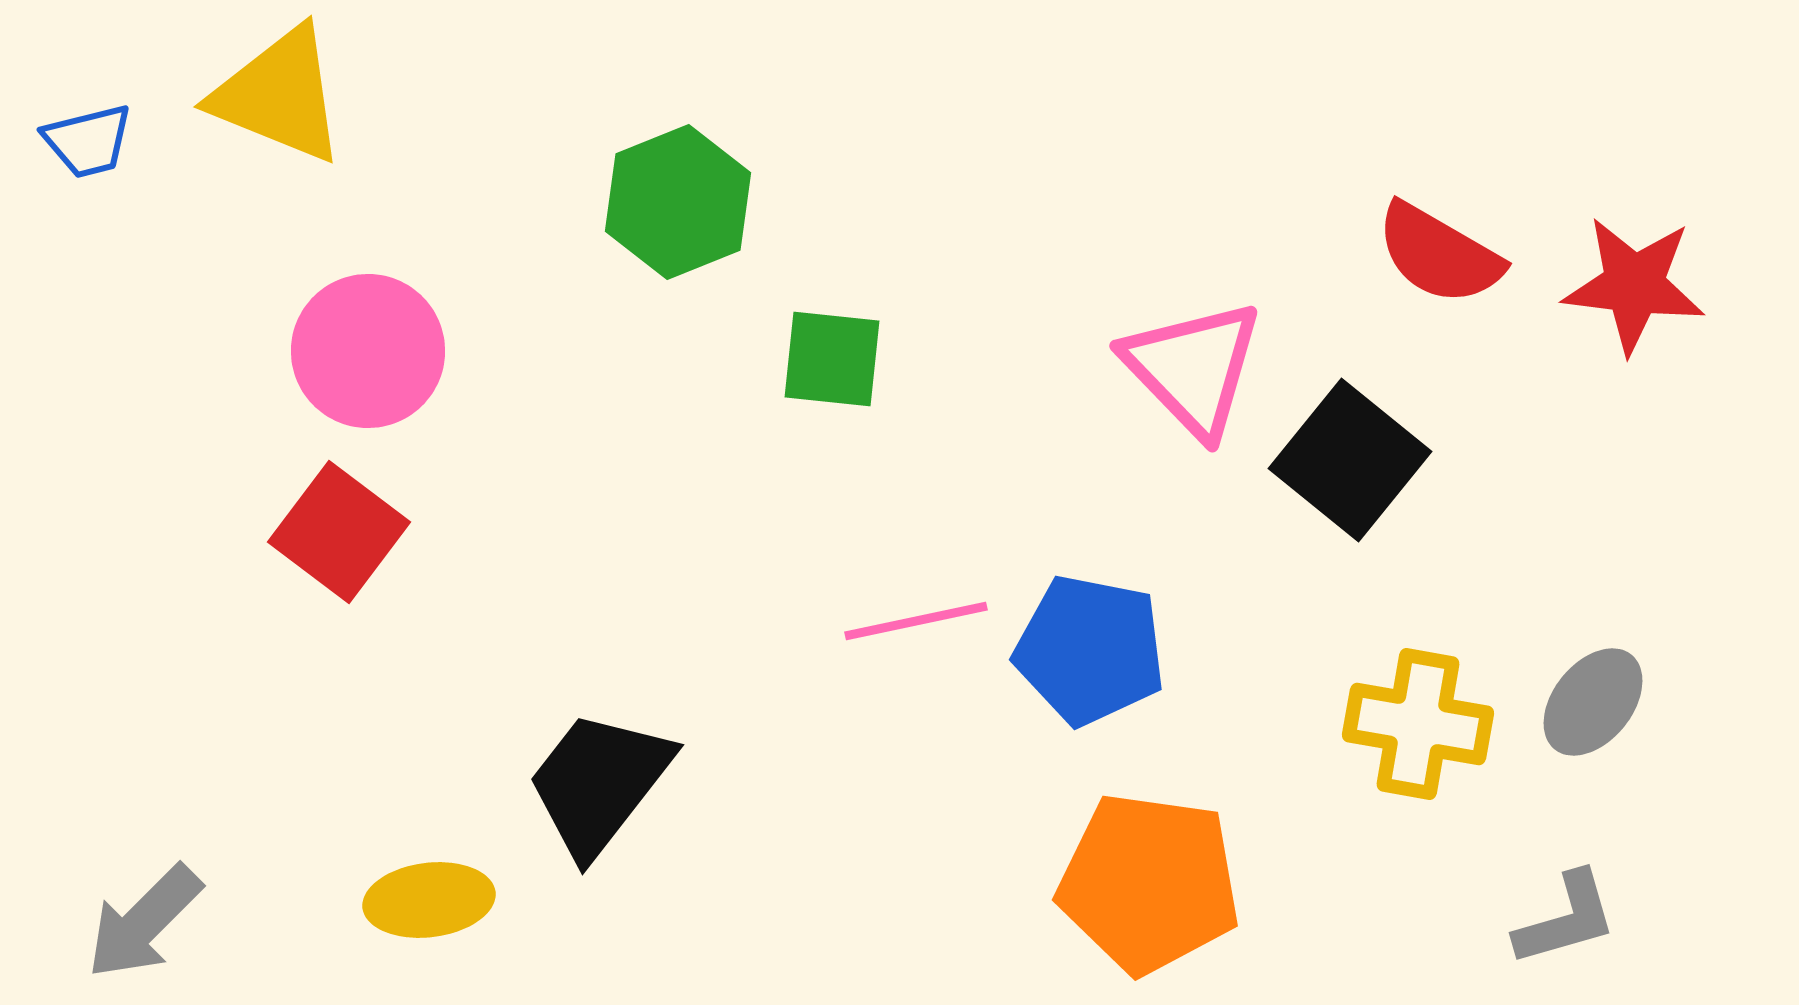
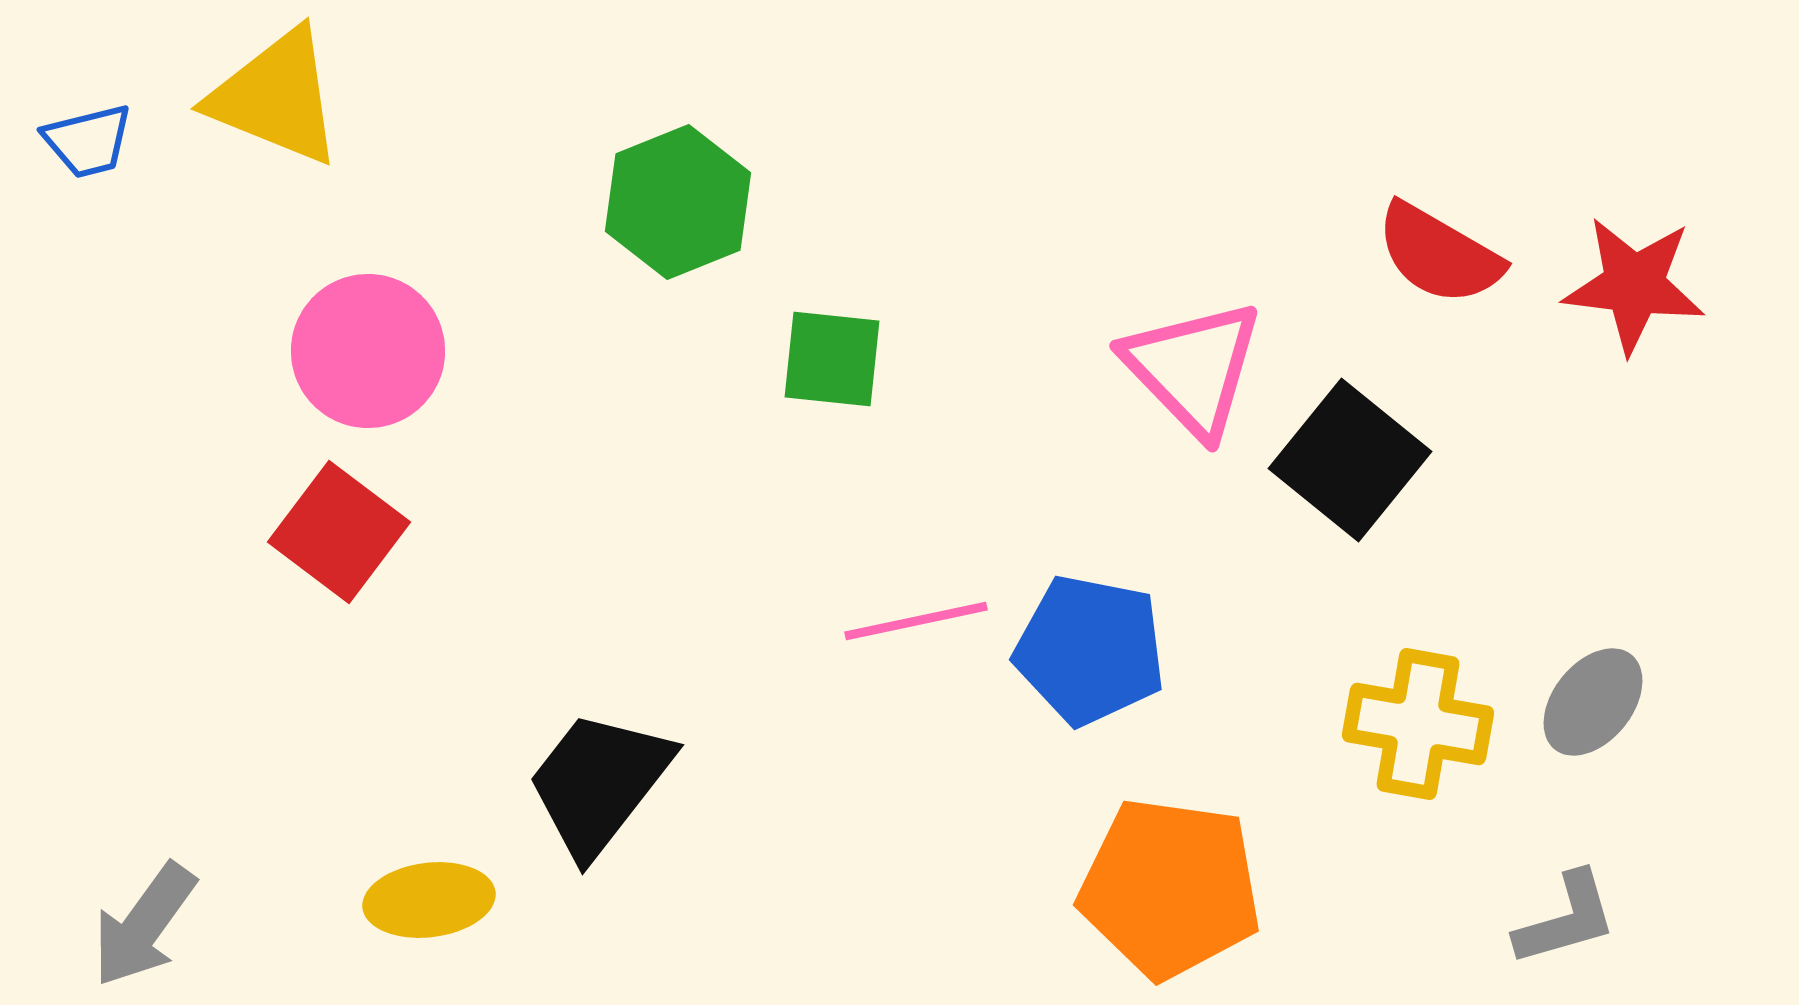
yellow triangle: moved 3 px left, 2 px down
orange pentagon: moved 21 px right, 5 px down
gray arrow: moved 3 px down; rotated 9 degrees counterclockwise
